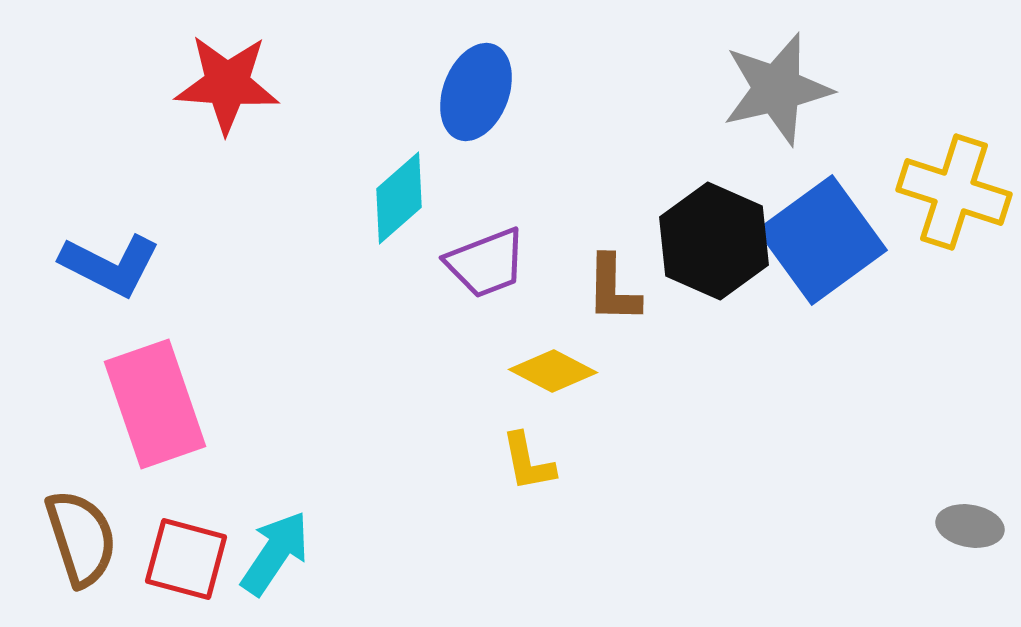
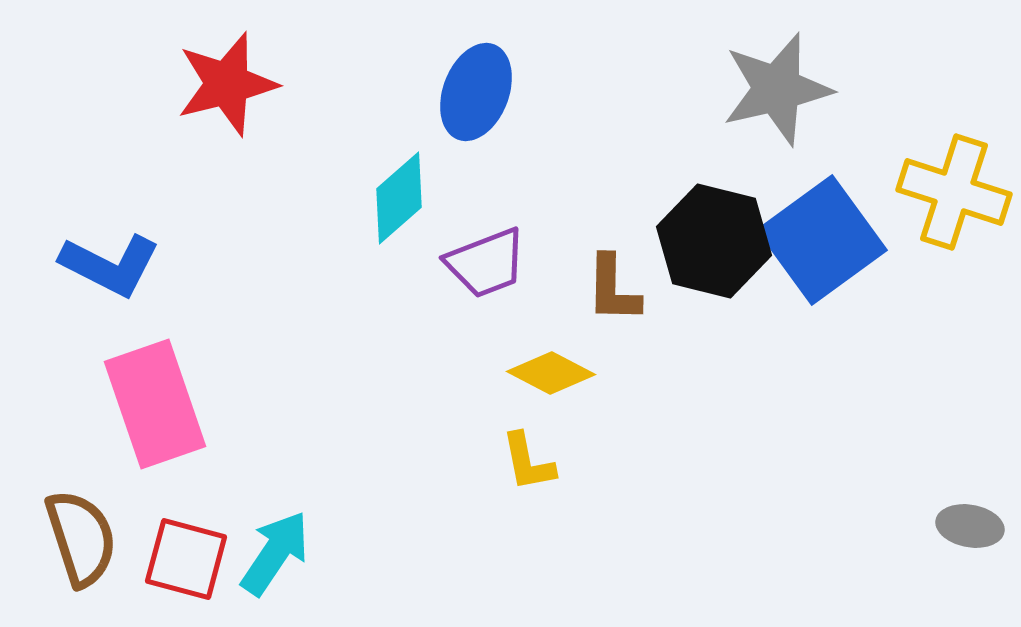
red star: rotated 18 degrees counterclockwise
black hexagon: rotated 10 degrees counterclockwise
yellow diamond: moved 2 px left, 2 px down
